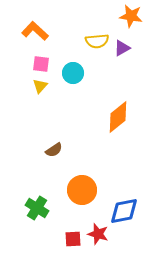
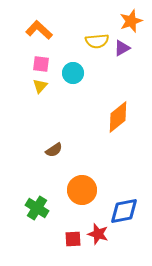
orange star: moved 5 px down; rotated 30 degrees counterclockwise
orange L-shape: moved 4 px right, 1 px up
